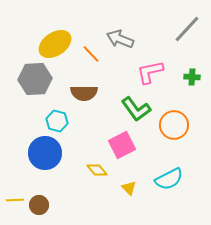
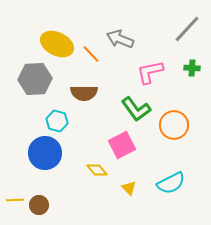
yellow ellipse: moved 2 px right; rotated 60 degrees clockwise
green cross: moved 9 px up
cyan semicircle: moved 2 px right, 4 px down
